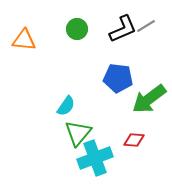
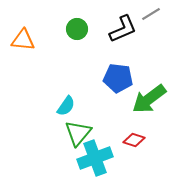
gray line: moved 5 px right, 12 px up
orange triangle: moved 1 px left
red diamond: rotated 15 degrees clockwise
